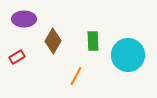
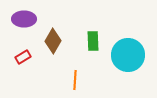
red rectangle: moved 6 px right
orange line: moved 1 px left, 4 px down; rotated 24 degrees counterclockwise
